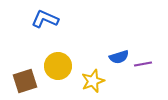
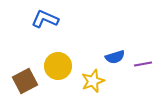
blue semicircle: moved 4 px left
brown square: rotated 10 degrees counterclockwise
